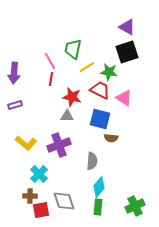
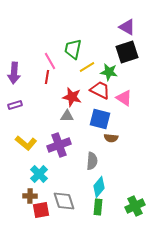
red line: moved 4 px left, 2 px up
